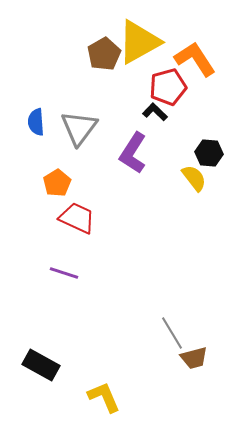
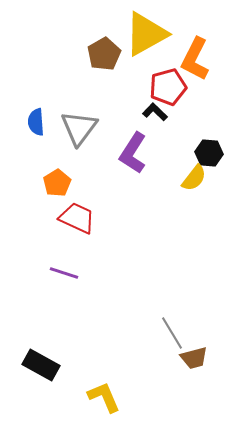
yellow triangle: moved 7 px right, 8 px up
orange L-shape: rotated 120 degrees counterclockwise
yellow semicircle: rotated 76 degrees clockwise
